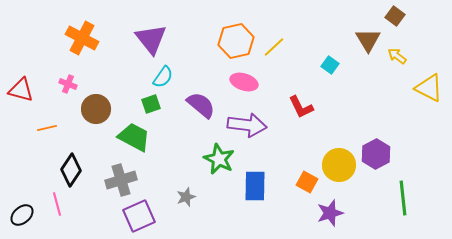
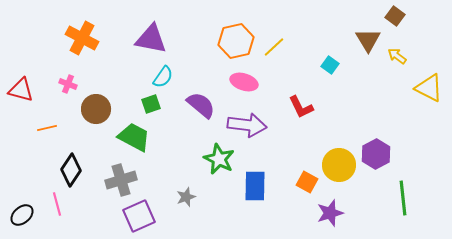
purple triangle: rotated 40 degrees counterclockwise
